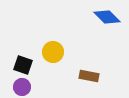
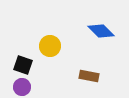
blue diamond: moved 6 px left, 14 px down
yellow circle: moved 3 px left, 6 px up
